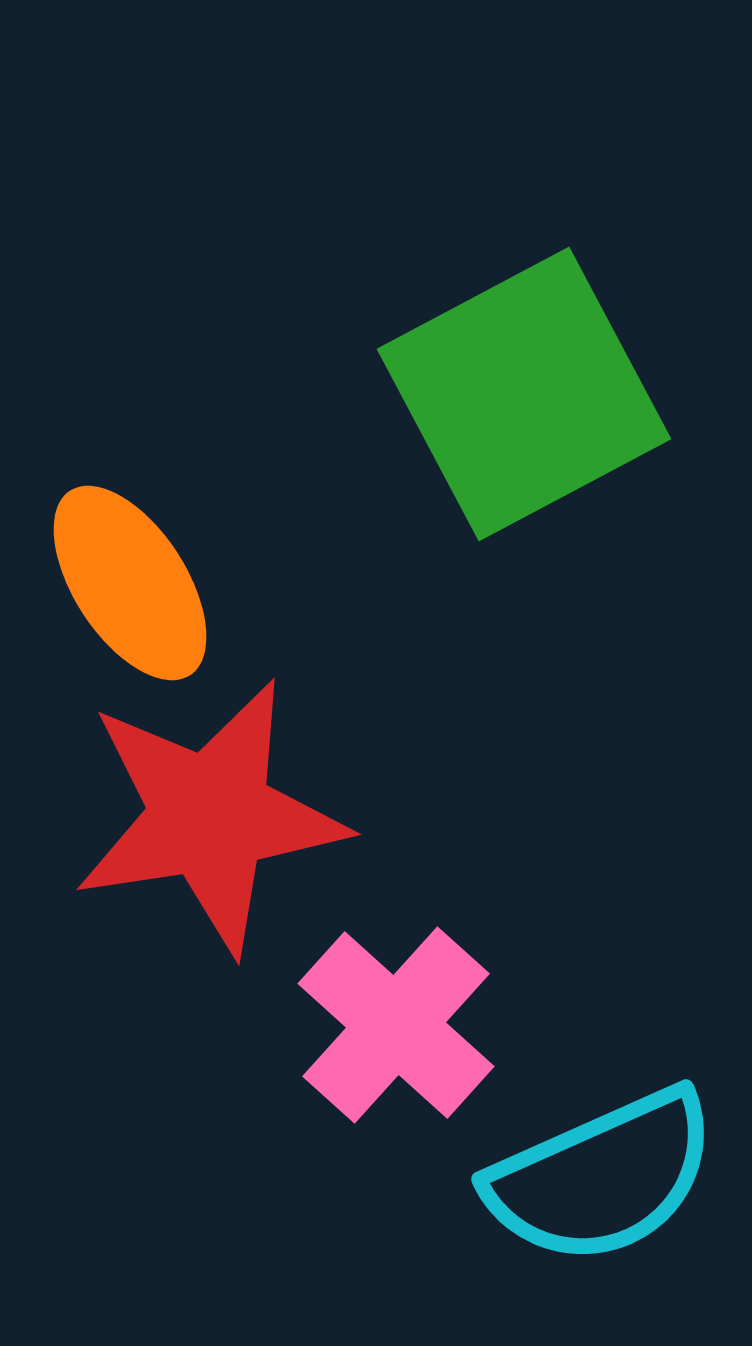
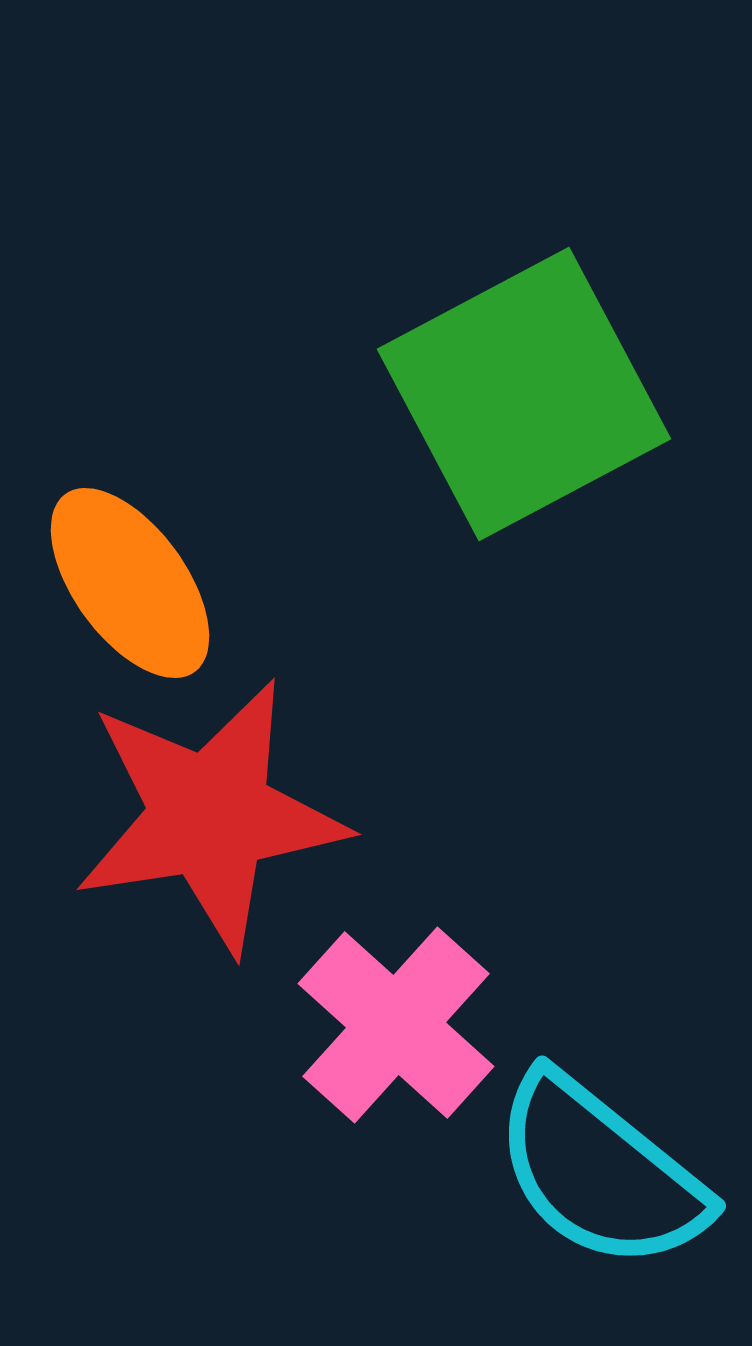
orange ellipse: rotated 3 degrees counterclockwise
cyan semicircle: moved 2 px left, 5 px up; rotated 63 degrees clockwise
